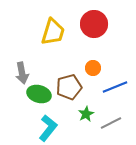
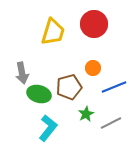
blue line: moved 1 px left
